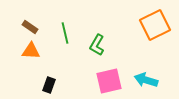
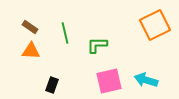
green L-shape: rotated 60 degrees clockwise
black rectangle: moved 3 px right
